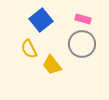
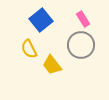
pink rectangle: rotated 42 degrees clockwise
gray circle: moved 1 px left, 1 px down
